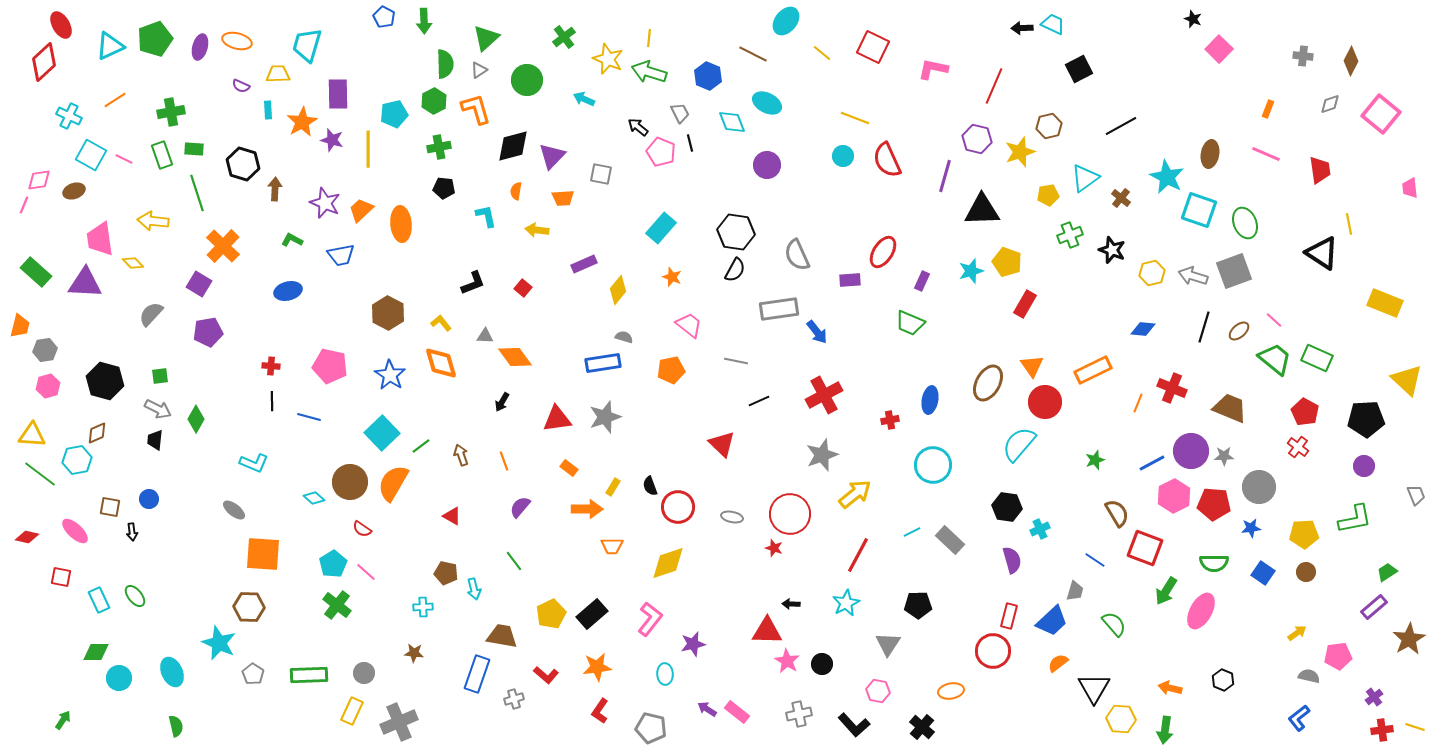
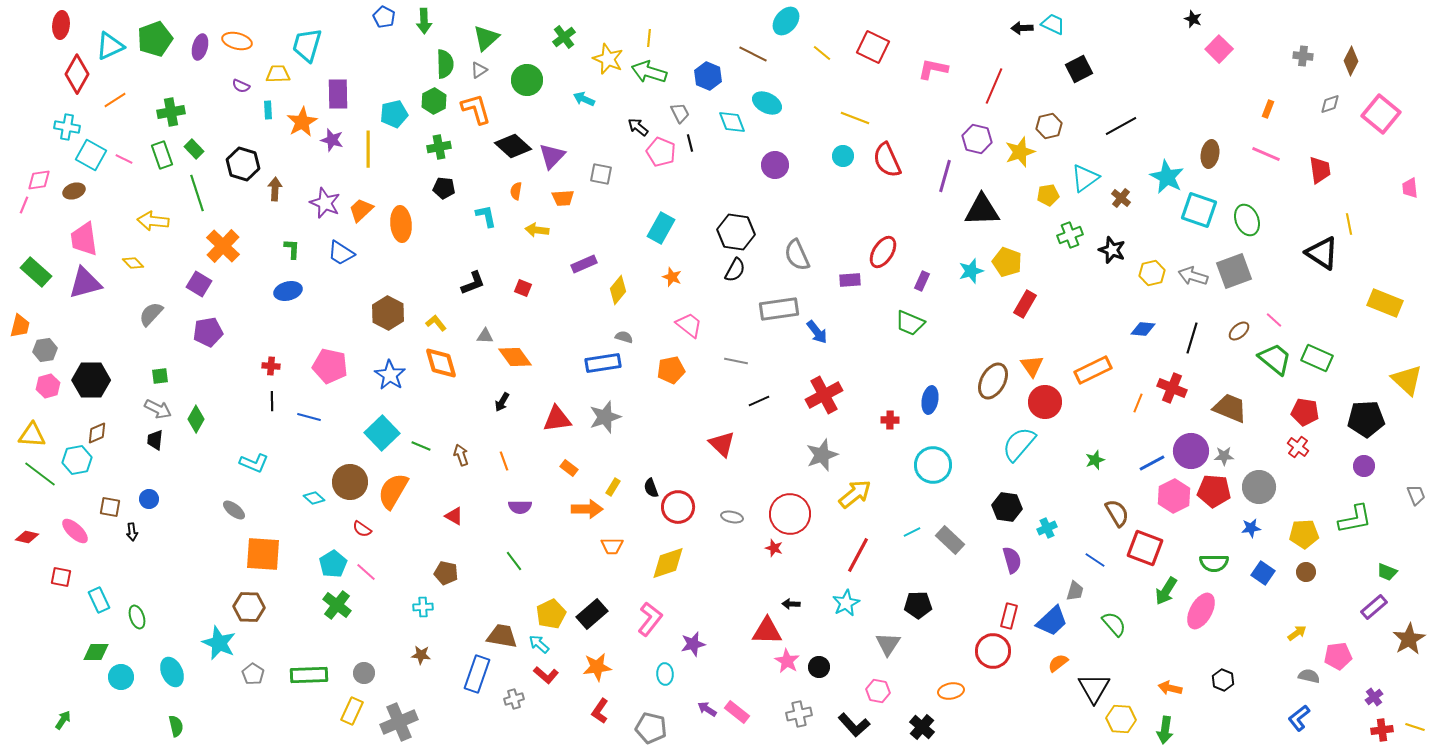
red ellipse at (61, 25): rotated 36 degrees clockwise
red diamond at (44, 62): moved 33 px right, 12 px down; rotated 18 degrees counterclockwise
cyan cross at (69, 116): moved 2 px left, 11 px down; rotated 15 degrees counterclockwise
black diamond at (513, 146): rotated 57 degrees clockwise
green rectangle at (194, 149): rotated 42 degrees clockwise
purple circle at (767, 165): moved 8 px right
green ellipse at (1245, 223): moved 2 px right, 3 px up
cyan rectangle at (661, 228): rotated 12 degrees counterclockwise
pink trapezoid at (100, 239): moved 16 px left
green L-shape at (292, 240): moved 9 px down; rotated 65 degrees clockwise
blue trapezoid at (341, 255): moved 2 px up; rotated 44 degrees clockwise
purple triangle at (85, 283): rotated 18 degrees counterclockwise
red square at (523, 288): rotated 18 degrees counterclockwise
yellow L-shape at (441, 323): moved 5 px left
black line at (1204, 327): moved 12 px left, 11 px down
black hexagon at (105, 381): moved 14 px left, 1 px up; rotated 15 degrees counterclockwise
brown ellipse at (988, 383): moved 5 px right, 2 px up
red pentagon at (1305, 412): rotated 20 degrees counterclockwise
red cross at (890, 420): rotated 12 degrees clockwise
green line at (421, 446): rotated 60 degrees clockwise
orange semicircle at (393, 483): moved 8 px down
black semicircle at (650, 486): moved 1 px right, 2 px down
red pentagon at (1214, 504): moved 13 px up
purple semicircle at (520, 507): rotated 130 degrees counterclockwise
red triangle at (452, 516): moved 2 px right
cyan cross at (1040, 529): moved 7 px right, 1 px up
green trapezoid at (1387, 572): rotated 125 degrees counterclockwise
cyan arrow at (474, 589): moved 65 px right, 55 px down; rotated 145 degrees clockwise
green ellipse at (135, 596): moved 2 px right, 21 px down; rotated 20 degrees clockwise
brown star at (414, 653): moved 7 px right, 2 px down
black circle at (822, 664): moved 3 px left, 3 px down
cyan circle at (119, 678): moved 2 px right, 1 px up
